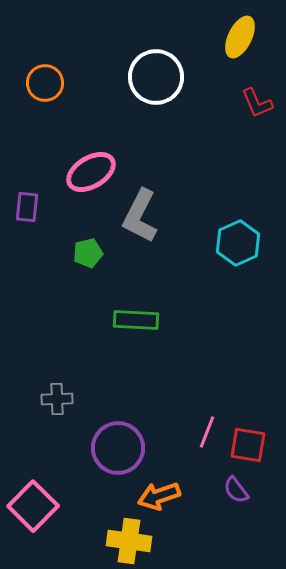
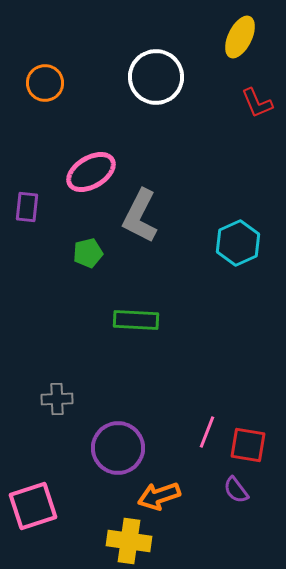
pink square: rotated 27 degrees clockwise
